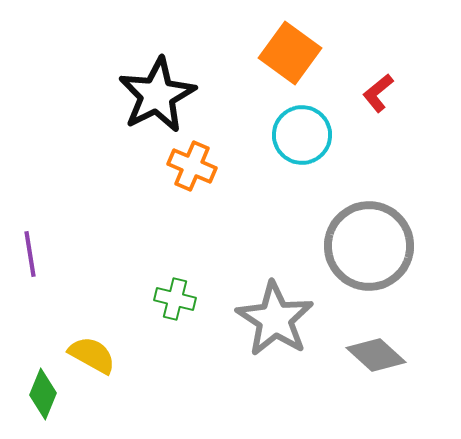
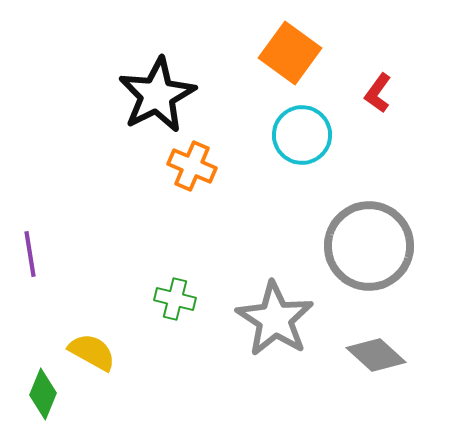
red L-shape: rotated 15 degrees counterclockwise
yellow semicircle: moved 3 px up
